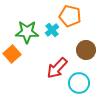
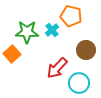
orange pentagon: moved 1 px right
